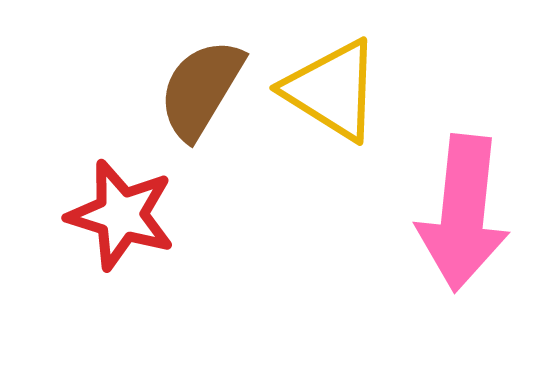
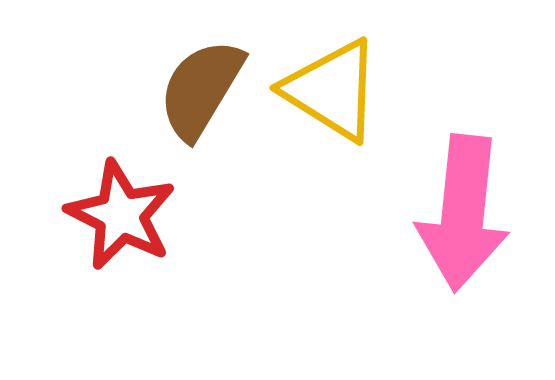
red star: rotated 10 degrees clockwise
